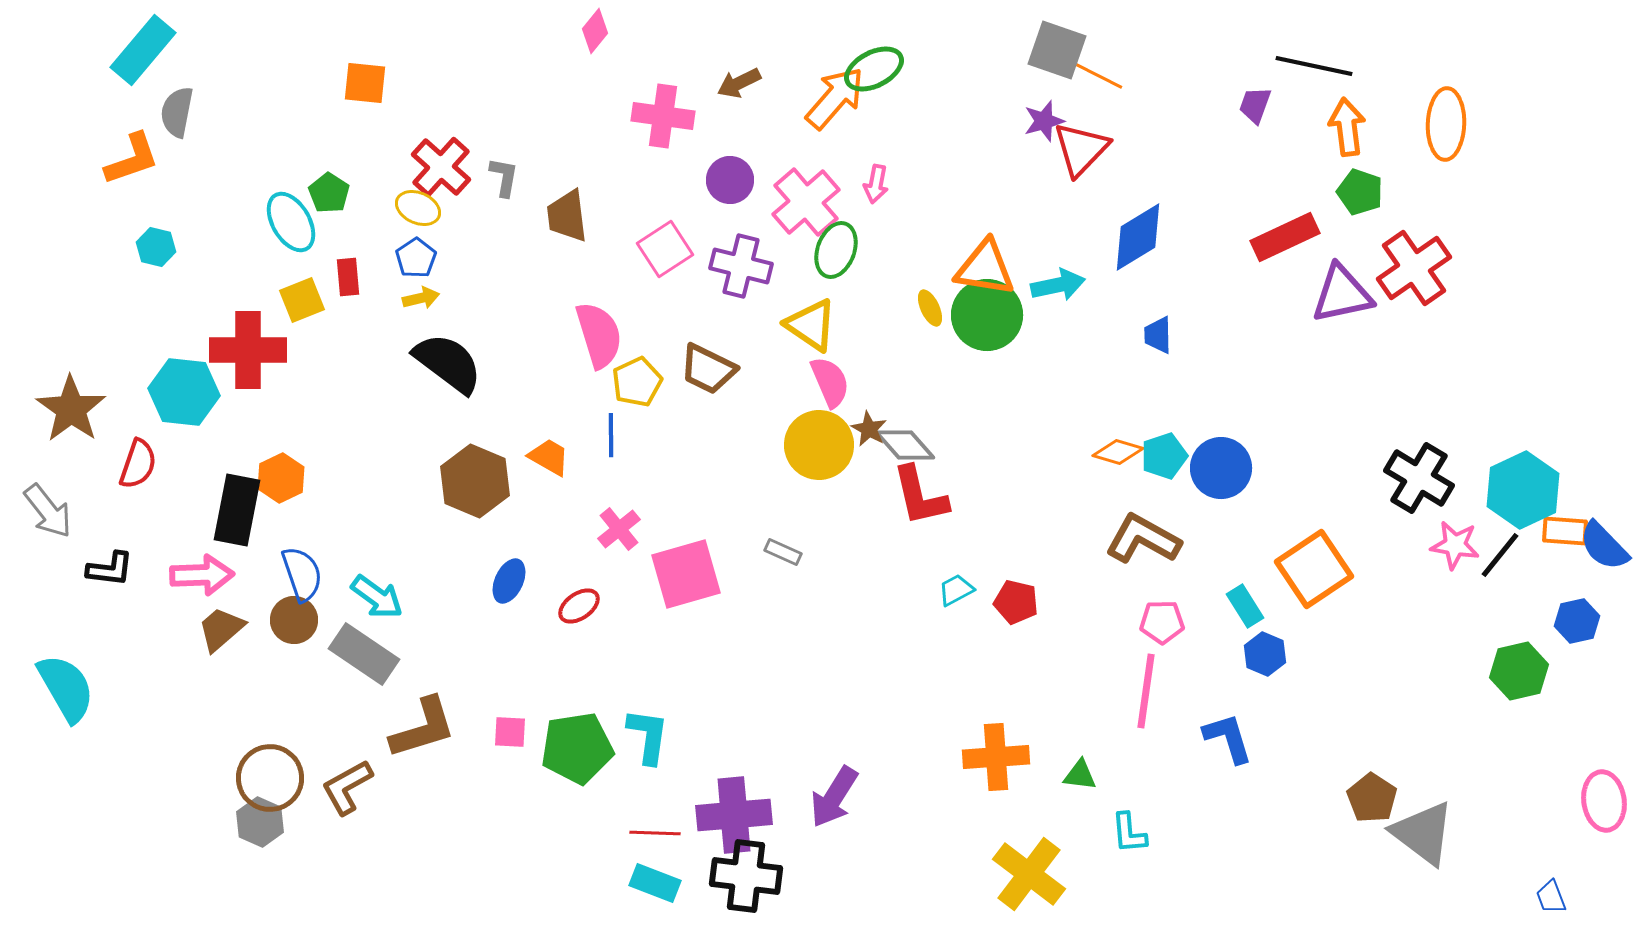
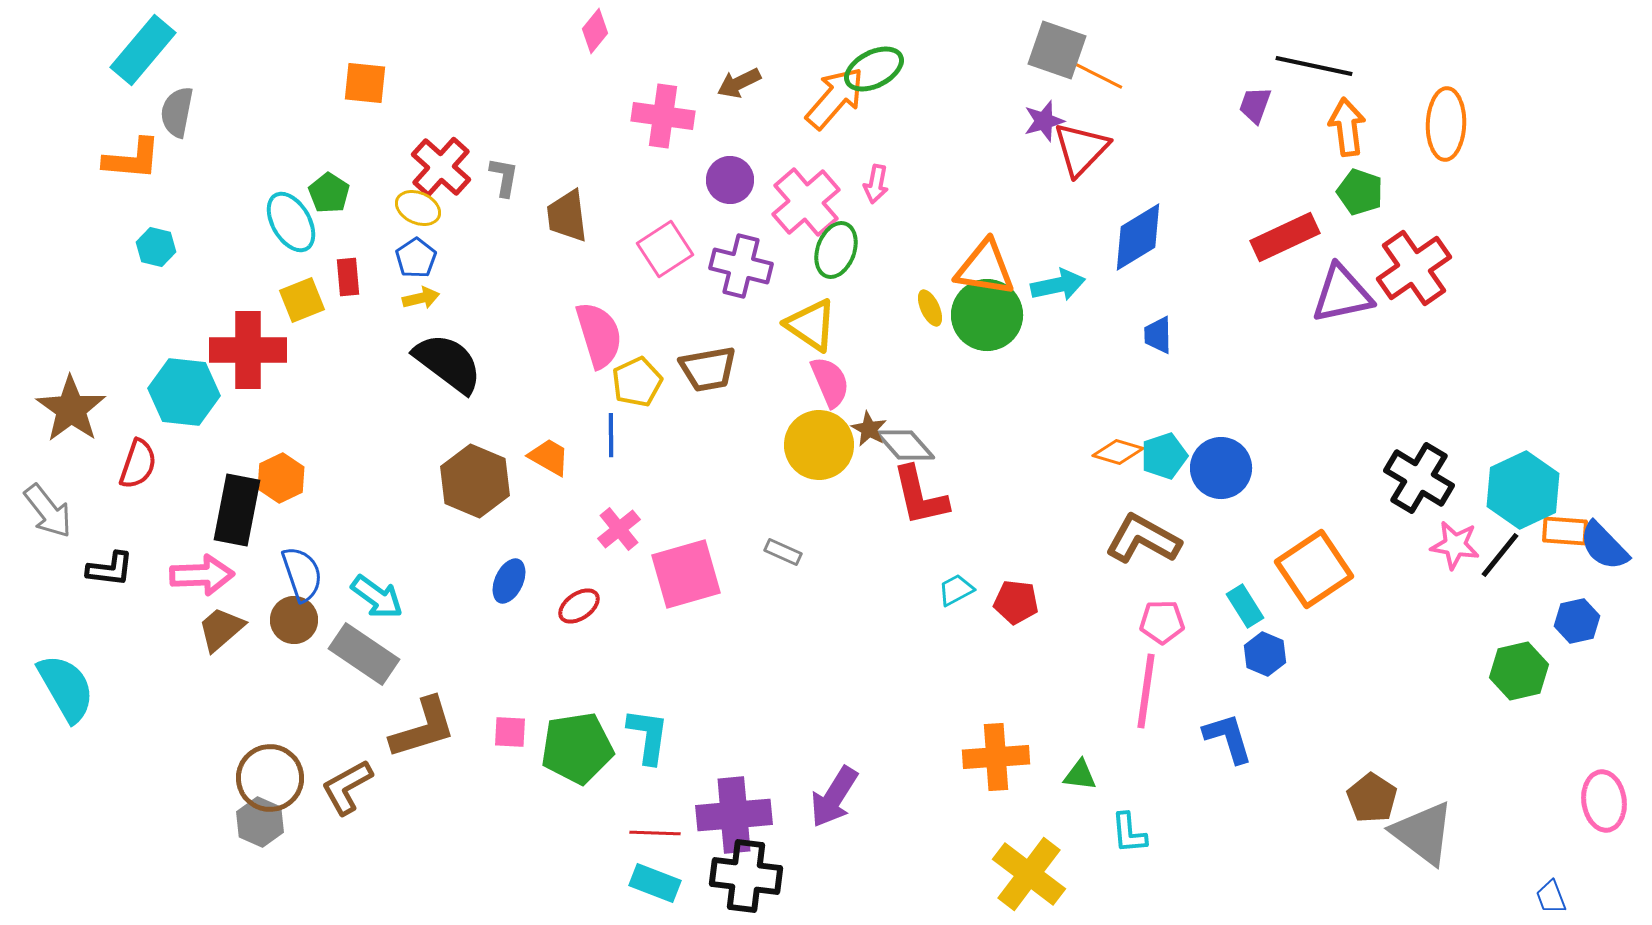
orange L-shape at (132, 159): rotated 24 degrees clockwise
brown trapezoid at (708, 369): rotated 36 degrees counterclockwise
red pentagon at (1016, 602): rotated 6 degrees counterclockwise
